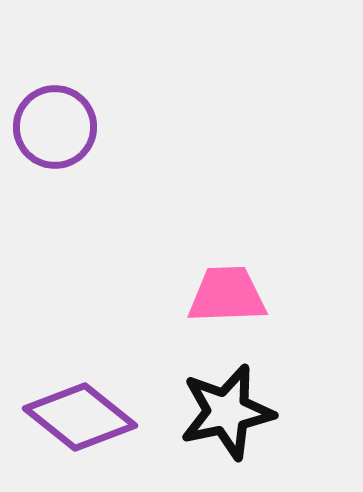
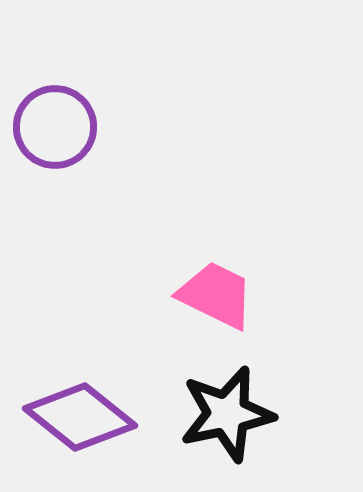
pink trapezoid: moved 11 px left; rotated 28 degrees clockwise
black star: moved 2 px down
